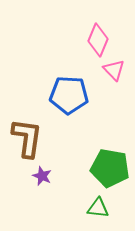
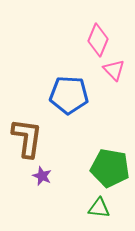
green triangle: moved 1 px right
